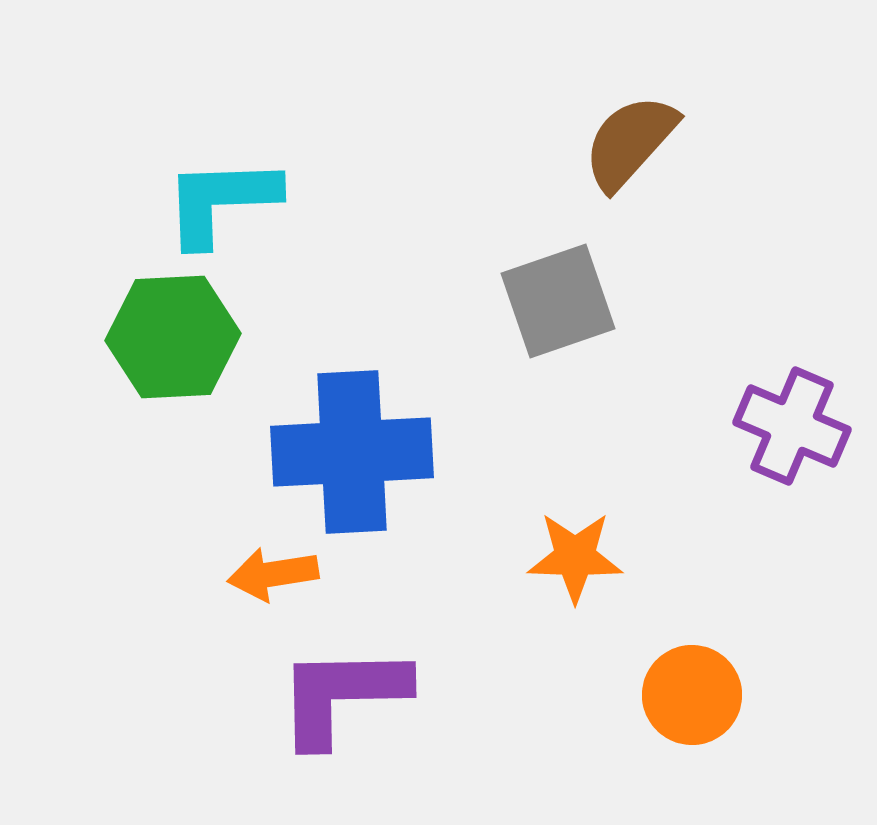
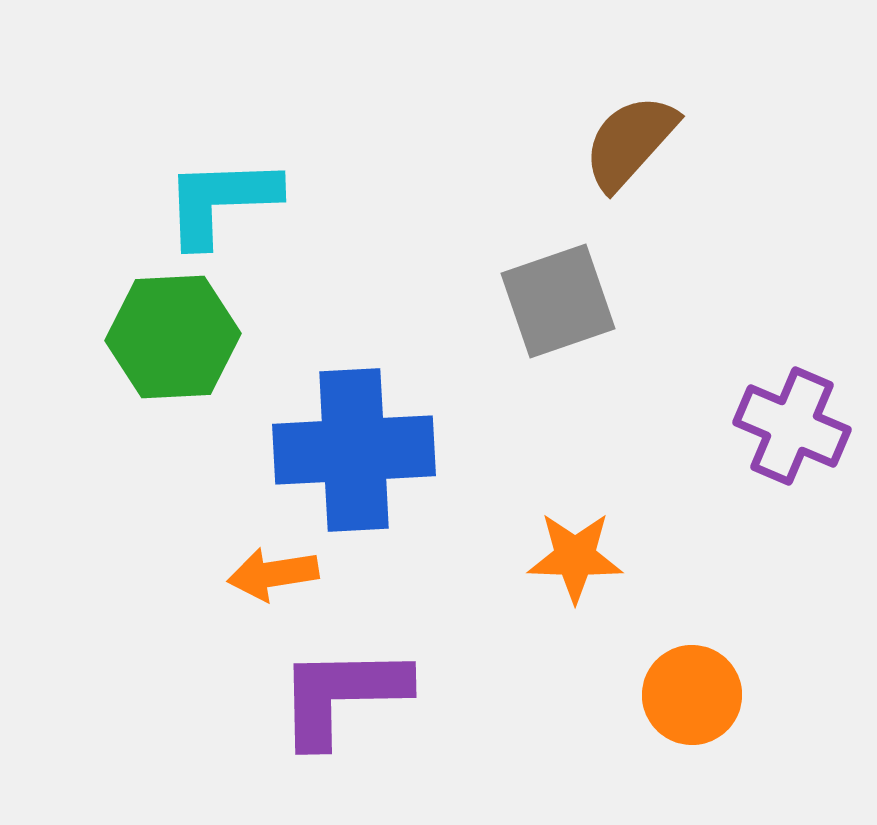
blue cross: moved 2 px right, 2 px up
